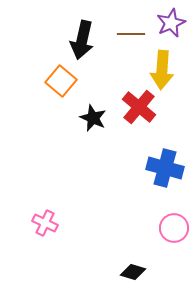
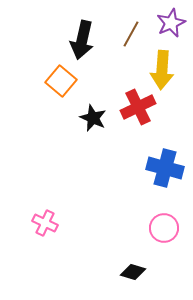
brown line: rotated 60 degrees counterclockwise
red cross: moved 1 px left; rotated 24 degrees clockwise
pink circle: moved 10 px left
